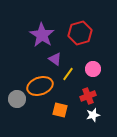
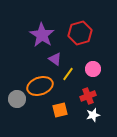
orange square: rotated 28 degrees counterclockwise
